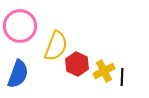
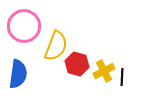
pink circle: moved 4 px right
red hexagon: rotated 10 degrees counterclockwise
blue semicircle: rotated 12 degrees counterclockwise
